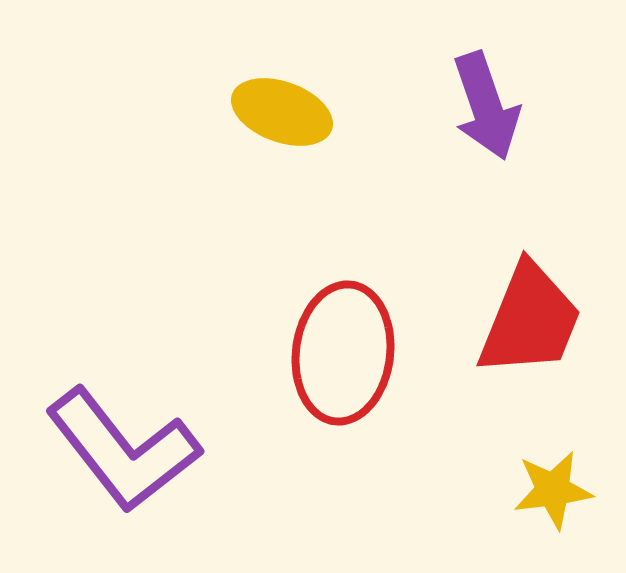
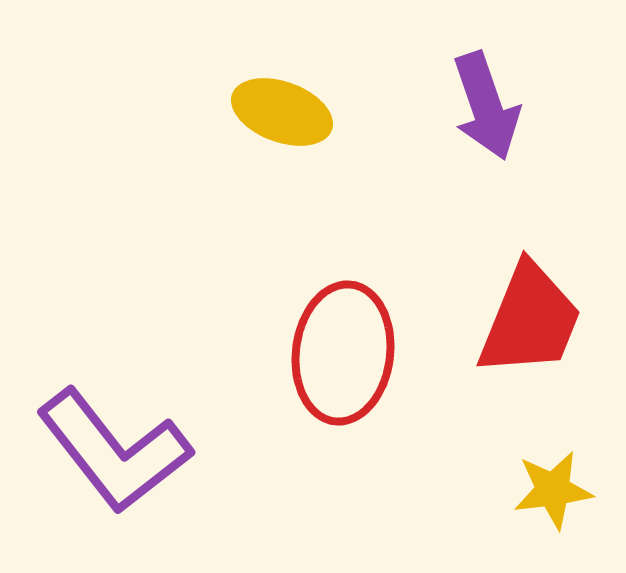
purple L-shape: moved 9 px left, 1 px down
